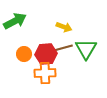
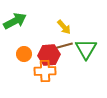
yellow arrow: rotated 28 degrees clockwise
brown line: moved 2 px up
red hexagon: moved 3 px right, 1 px down
orange cross: moved 2 px up
